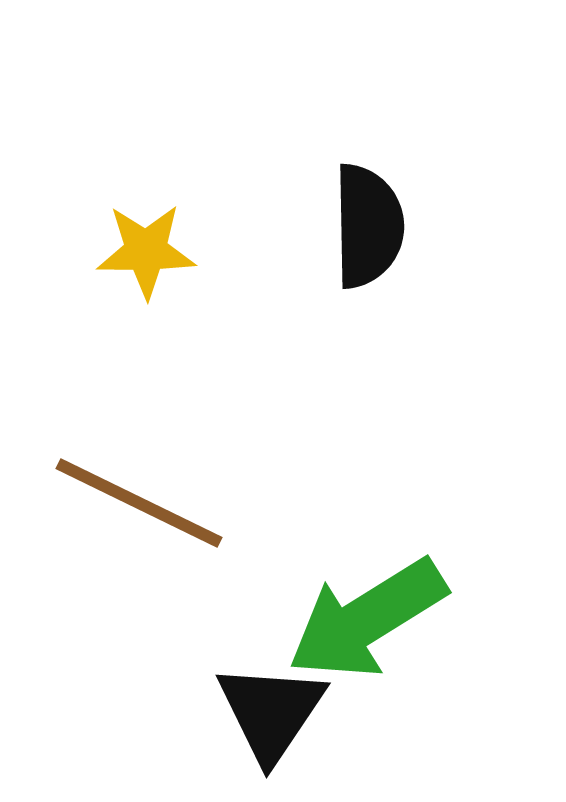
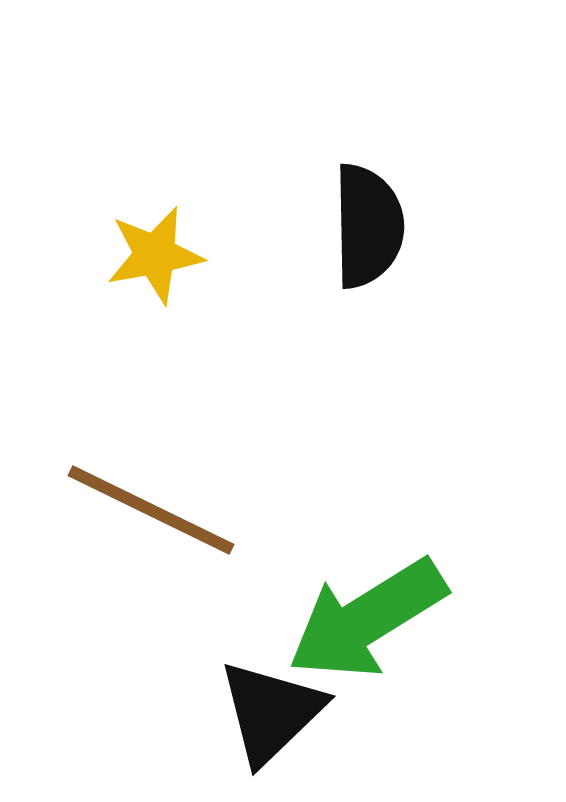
yellow star: moved 9 px right, 4 px down; rotated 10 degrees counterclockwise
brown line: moved 12 px right, 7 px down
black triangle: rotated 12 degrees clockwise
